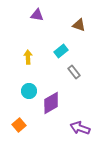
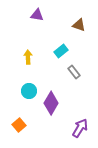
purple diamond: rotated 30 degrees counterclockwise
purple arrow: rotated 102 degrees clockwise
